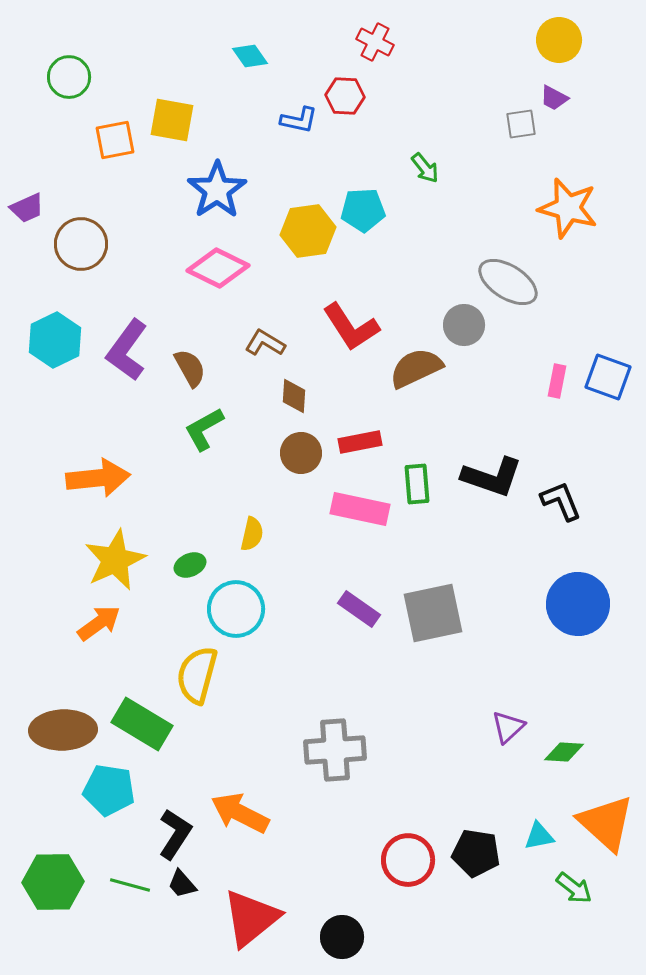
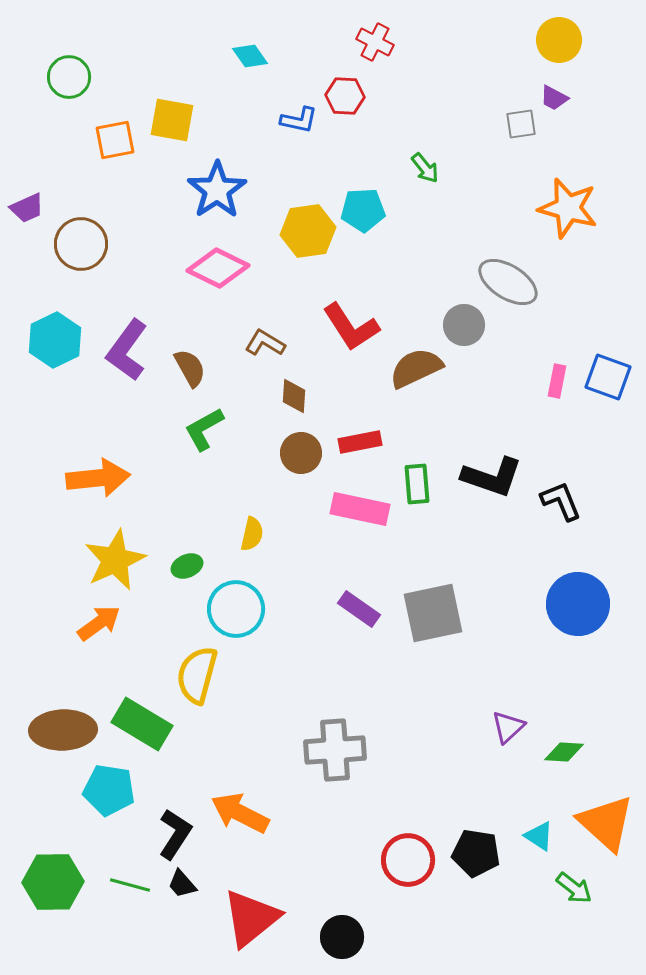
green ellipse at (190, 565): moved 3 px left, 1 px down
cyan triangle at (539, 836): rotated 44 degrees clockwise
